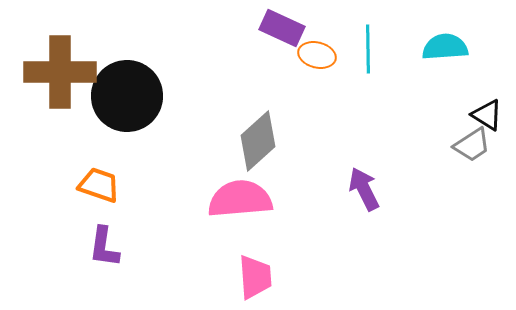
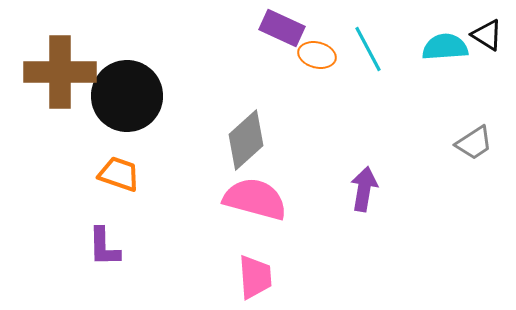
cyan line: rotated 27 degrees counterclockwise
black triangle: moved 80 px up
gray diamond: moved 12 px left, 1 px up
gray trapezoid: moved 2 px right, 2 px up
orange trapezoid: moved 20 px right, 11 px up
purple arrow: rotated 36 degrees clockwise
pink semicircle: moved 15 px right; rotated 20 degrees clockwise
purple L-shape: rotated 9 degrees counterclockwise
